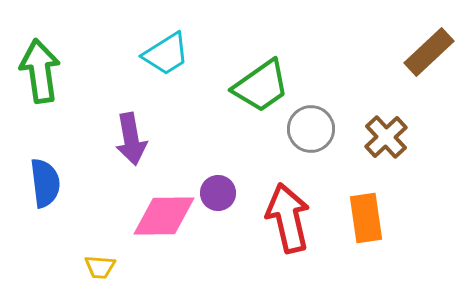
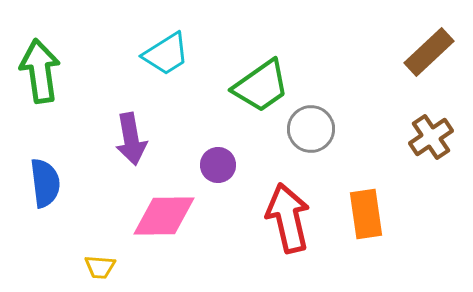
brown cross: moved 45 px right; rotated 9 degrees clockwise
purple circle: moved 28 px up
orange rectangle: moved 4 px up
